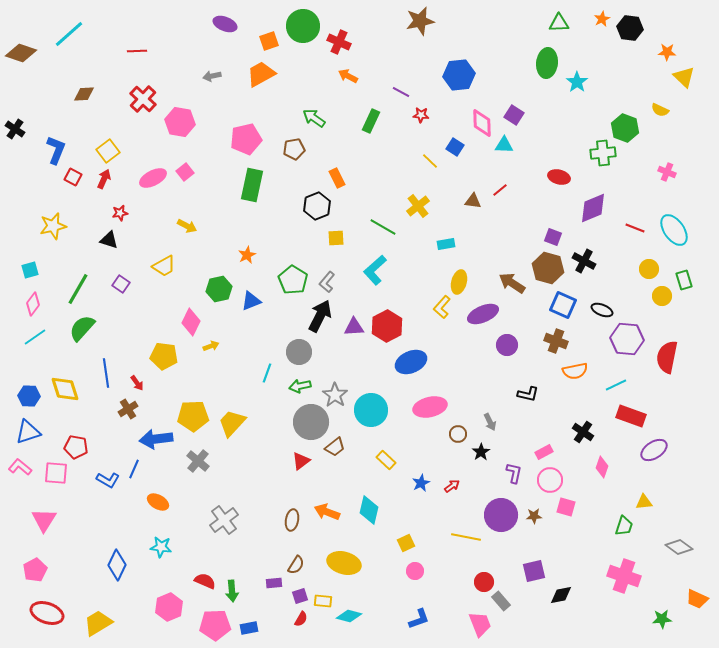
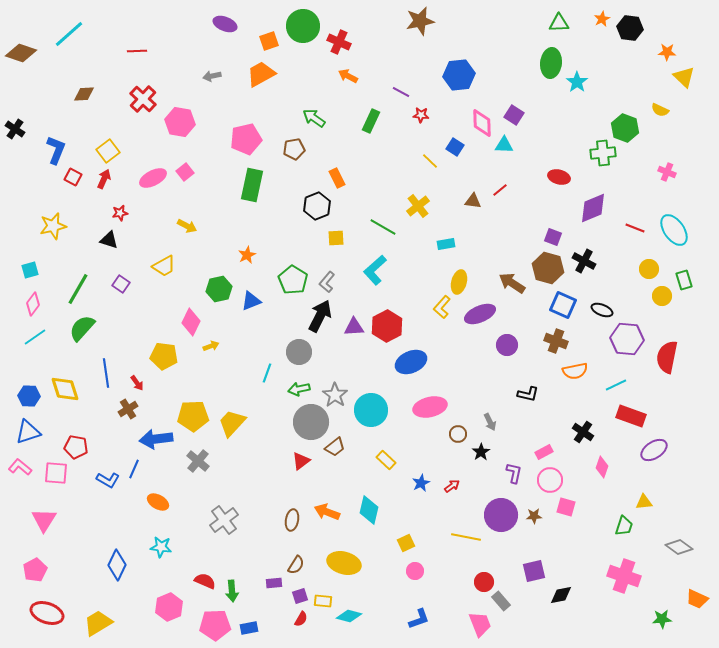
green ellipse at (547, 63): moved 4 px right
purple ellipse at (483, 314): moved 3 px left
green arrow at (300, 386): moved 1 px left, 3 px down
